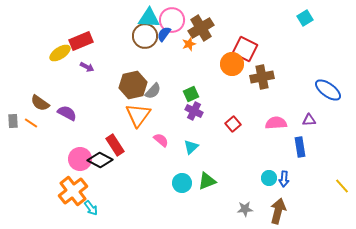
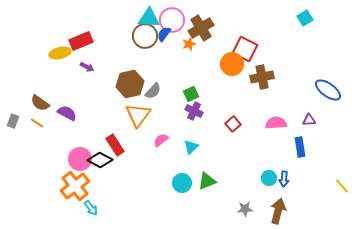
yellow ellipse at (60, 53): rotated 20 degrees clockwise
brown hexagon at (133, 85): moved 3 px left, 1 px up
gray rectangle at (13, 121): rotated 24 degrees clockwise
orange line at (31, 123): moved 6 px right
pink semicircle at (161, 140): rotated 77 degrees counterclockwise
orange cross at (73, 191): moved 2 px right, 5 px up
